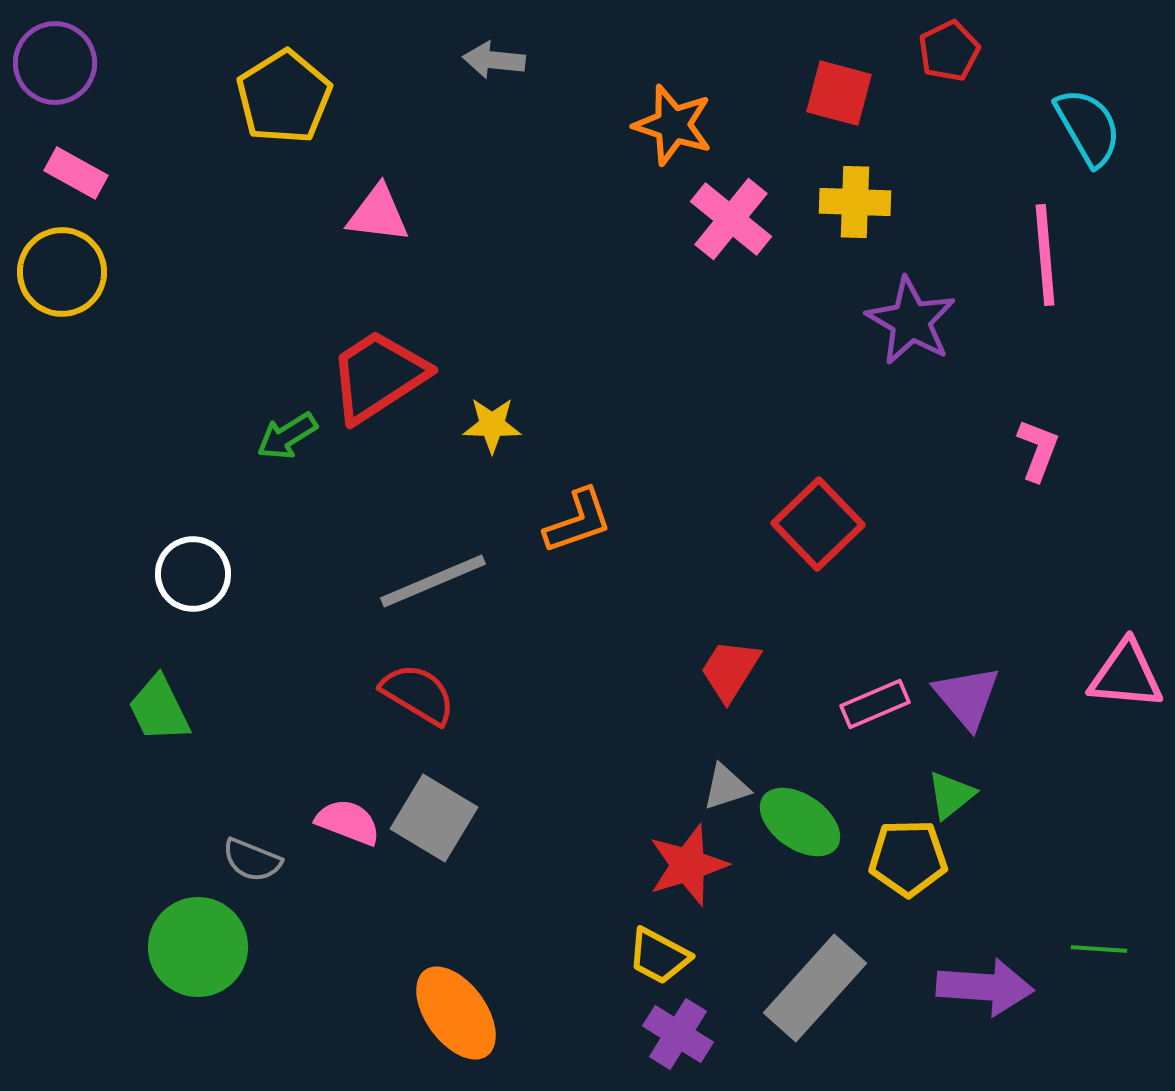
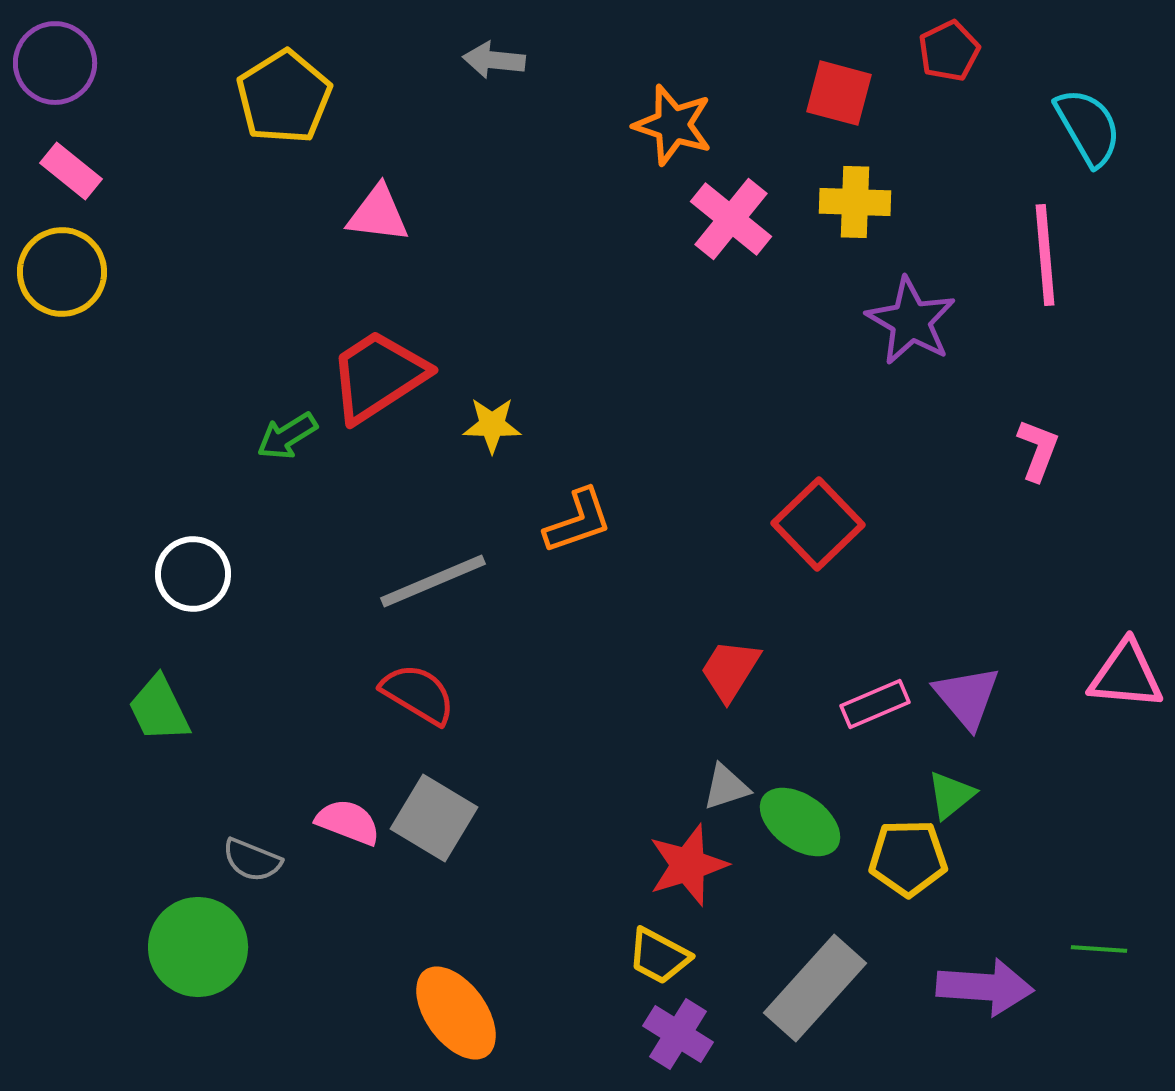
pink rectangle at (76, 173): moved 5 px left, 2 px up; rotated 10 degrees clockwise
